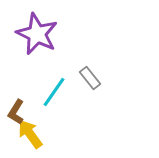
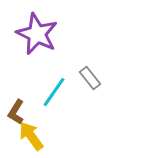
yellow arrow: moved 1 px right, 2 px down
